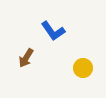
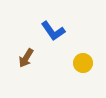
yellow circle: moved 5 px up
